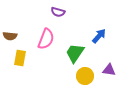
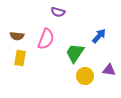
brown semicircle: moved 7 px right
